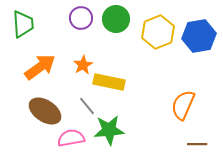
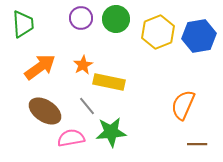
green star: moved 2 px right, 2 px down
